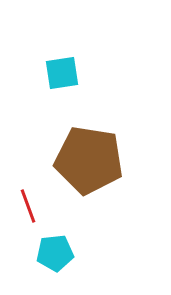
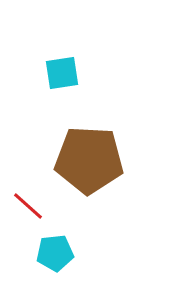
brown pentagon: rotated 6 degrees counterclockwise
red line: rotated 28 degrees counterclockwise
